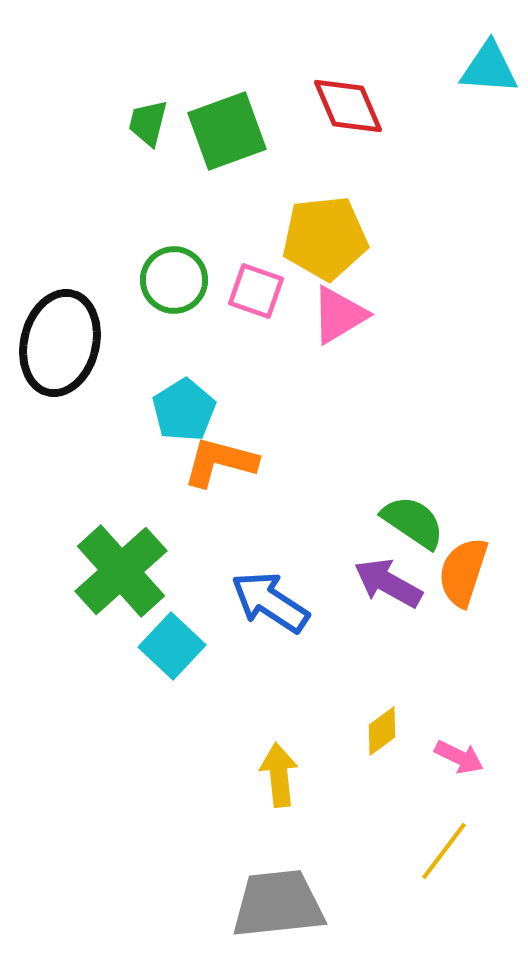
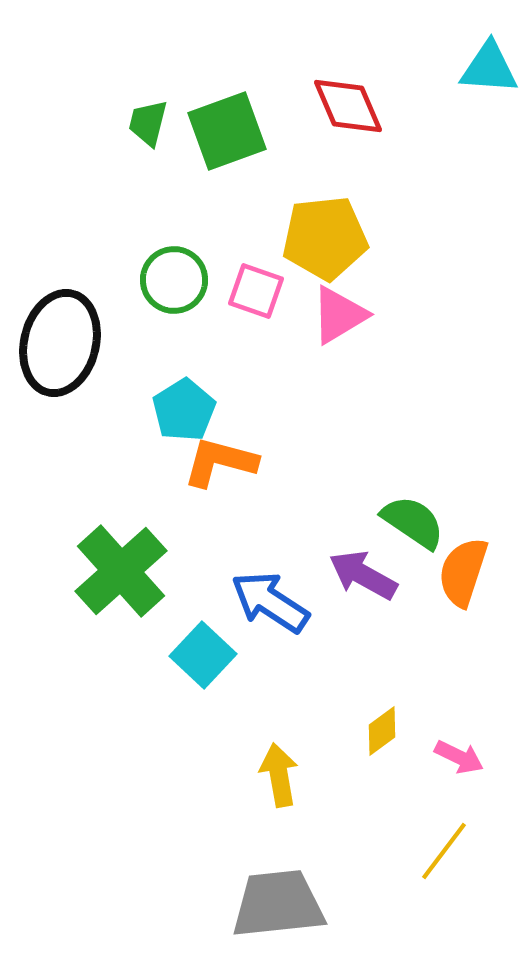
purple arrow: moved 25 px left, 8 px up
cyan square: moved 31 px right, 9 px down
yellow arrow: rotated 4 degrees counterclockwise
